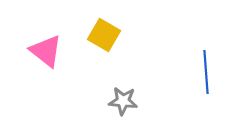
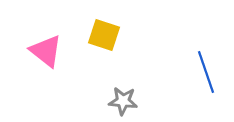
yellow square: rotated 12 degrees counterclockwise
blue line: rotated 15 degrees counterclockwise
